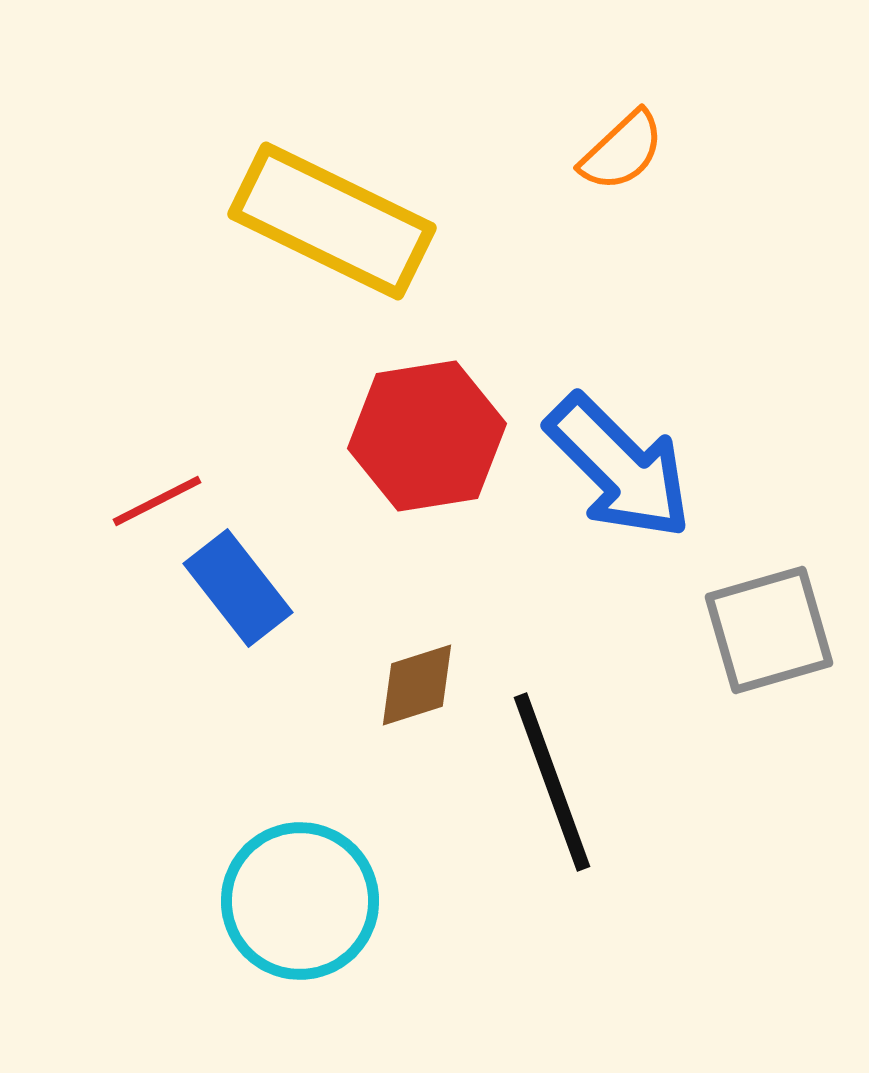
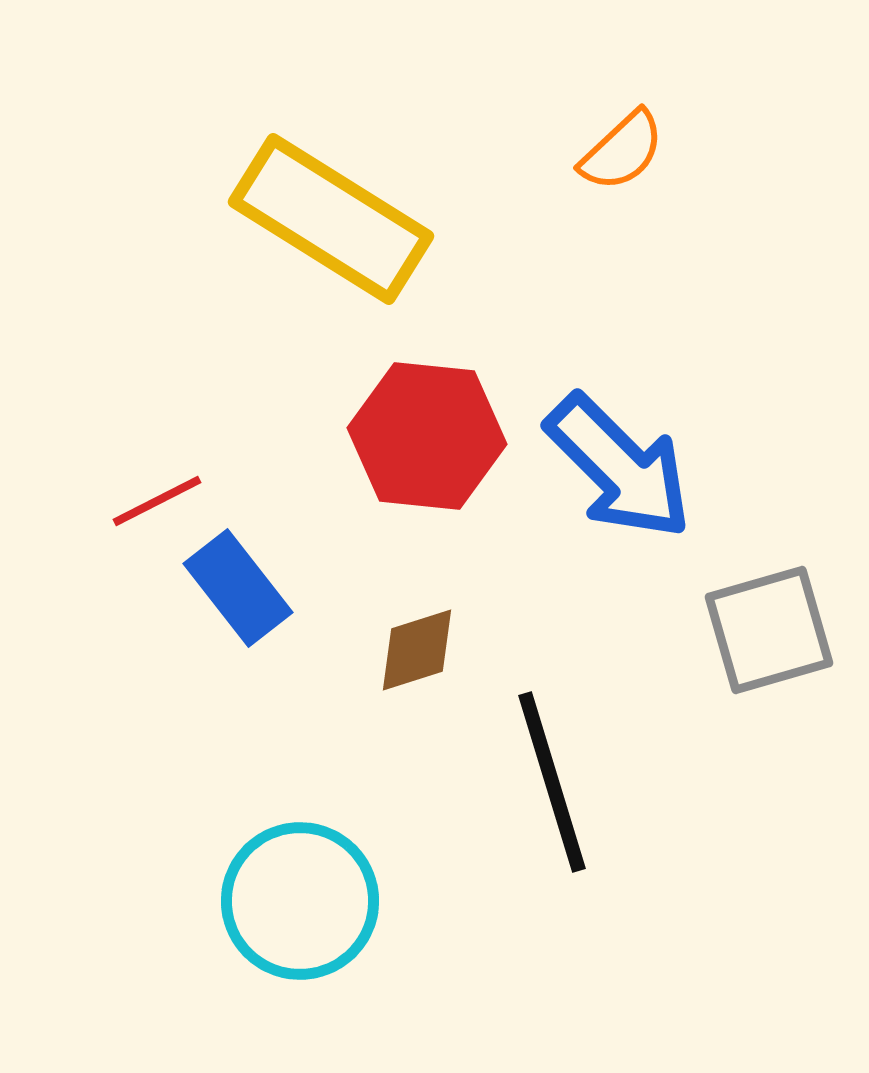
yellow rectangle: moved 1 px left, 2 px up; rotated 6 degrees clockwise
red hexagon: rotated 15 degrees clockwise
brown diamond: moved 35 px up
black line: rotated 3 degrees clockwise
